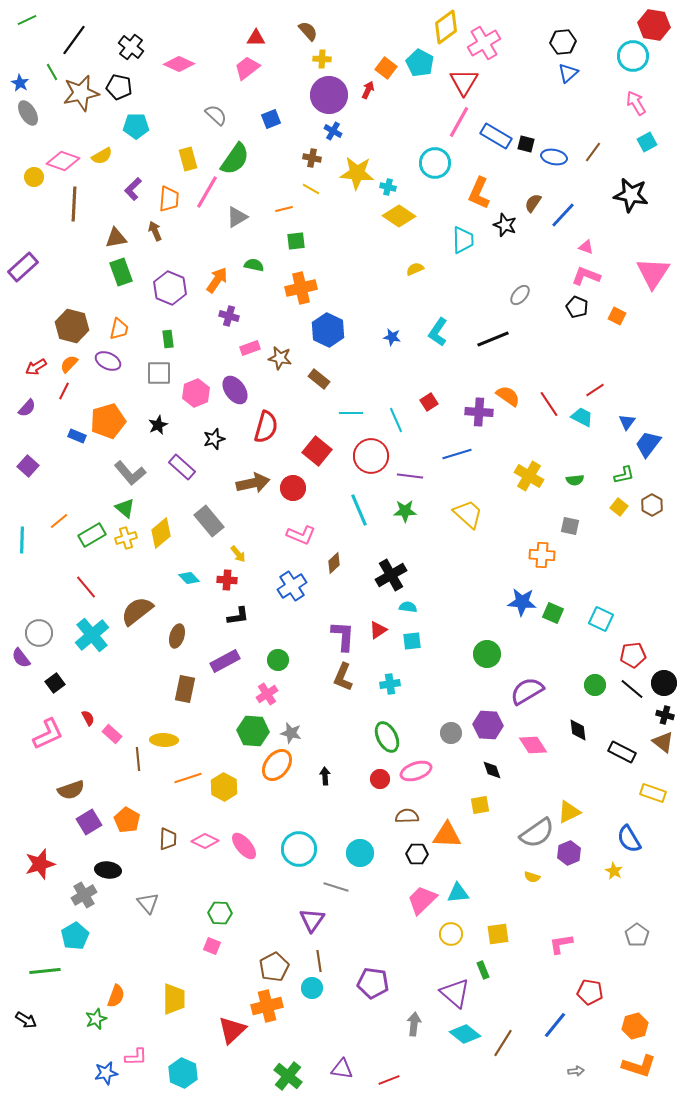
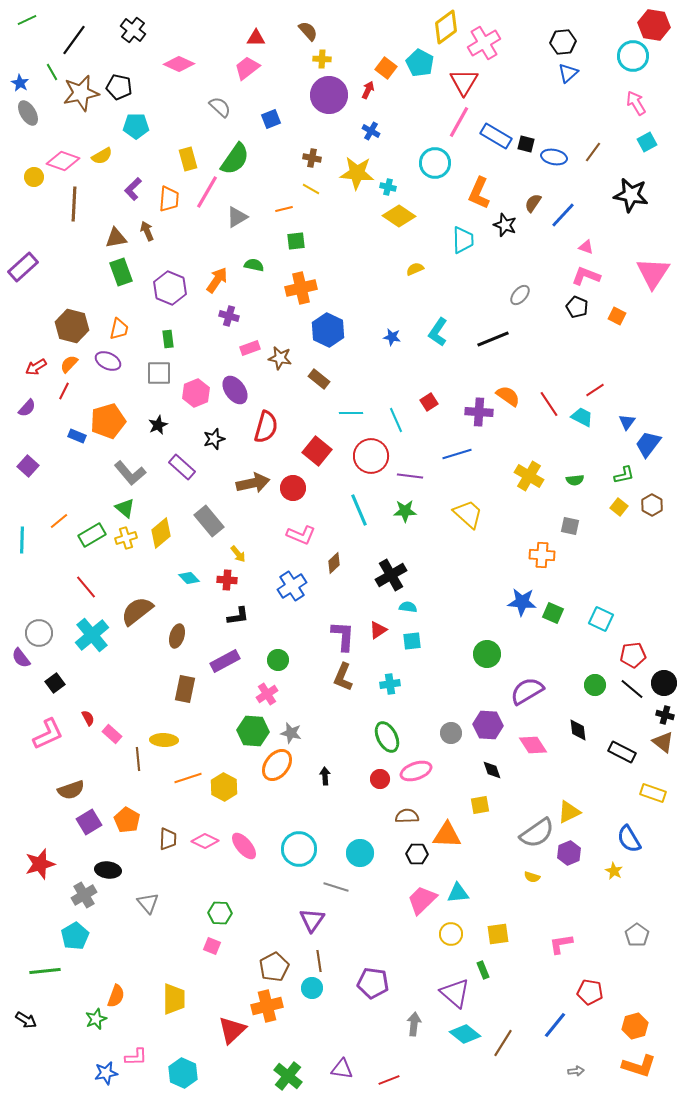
black cross at (131, 47): moved 2 px right, 17 px up
gray semicircle at (216, 115): moved 4 px right, 8 px up
blue cross at (333, 131): moved 38 px right
brown arrow at (155, 231): moved 8 px left
